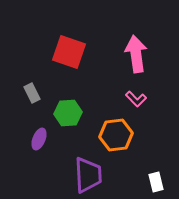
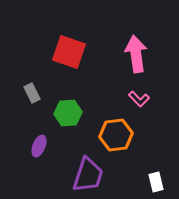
pink L-shape: moved 3 px right
purple ellipse: moved 7 px down
purple trapezoid: rotated 21 degrees clockwise
